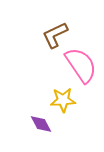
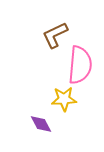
pink semicircle: moved 1 px left; rotated 39 degrees clockwise
yellow star: moved 1 px right, 1 px up
